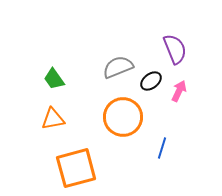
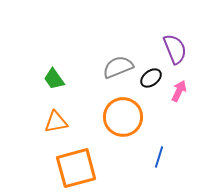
black ellipse: moved 3 px up
orange triangle: moved 3 px right, 3 px down
blue line: moved 3 px left, 9 px down
